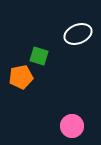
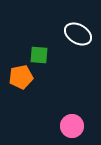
white ellipse: rotated 52 degrees clockwise
green square: moved 1 px up; rotated 12 degrees counterclockwise
